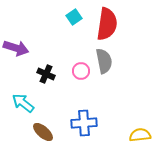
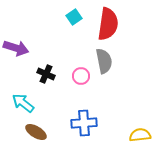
red semicircle: moved 1 px right
pink circle: moved 5 px down
brown ellipse: moved 7 px left; rotated 10 degrees counterclockwise
